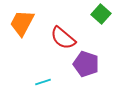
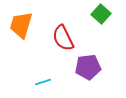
orange trapezoid: moved 1 px left, 2 px down; rotated 12 degrees counterclockwise
red semicircle: rotated 24 degrees clockwise
purple pentagon: moved 2 px right, 3 px down; rotated 25 degrees counterclockwise
